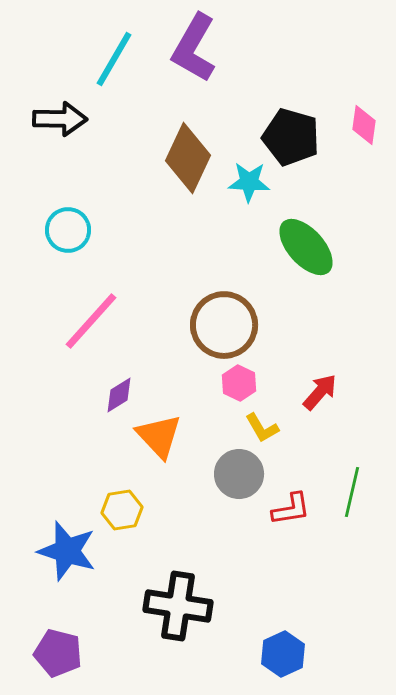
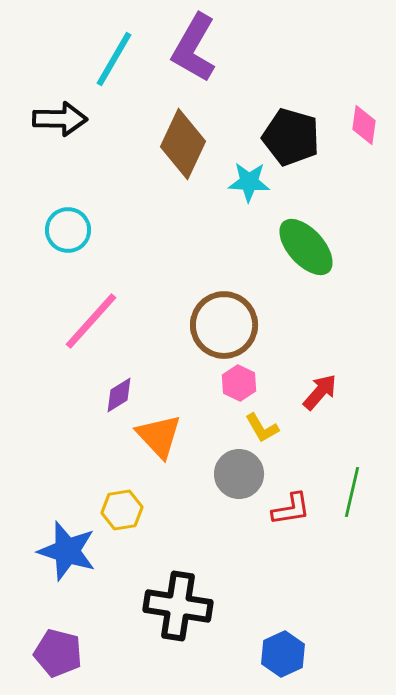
brown diamond: moved 5 px left, 14 px up
